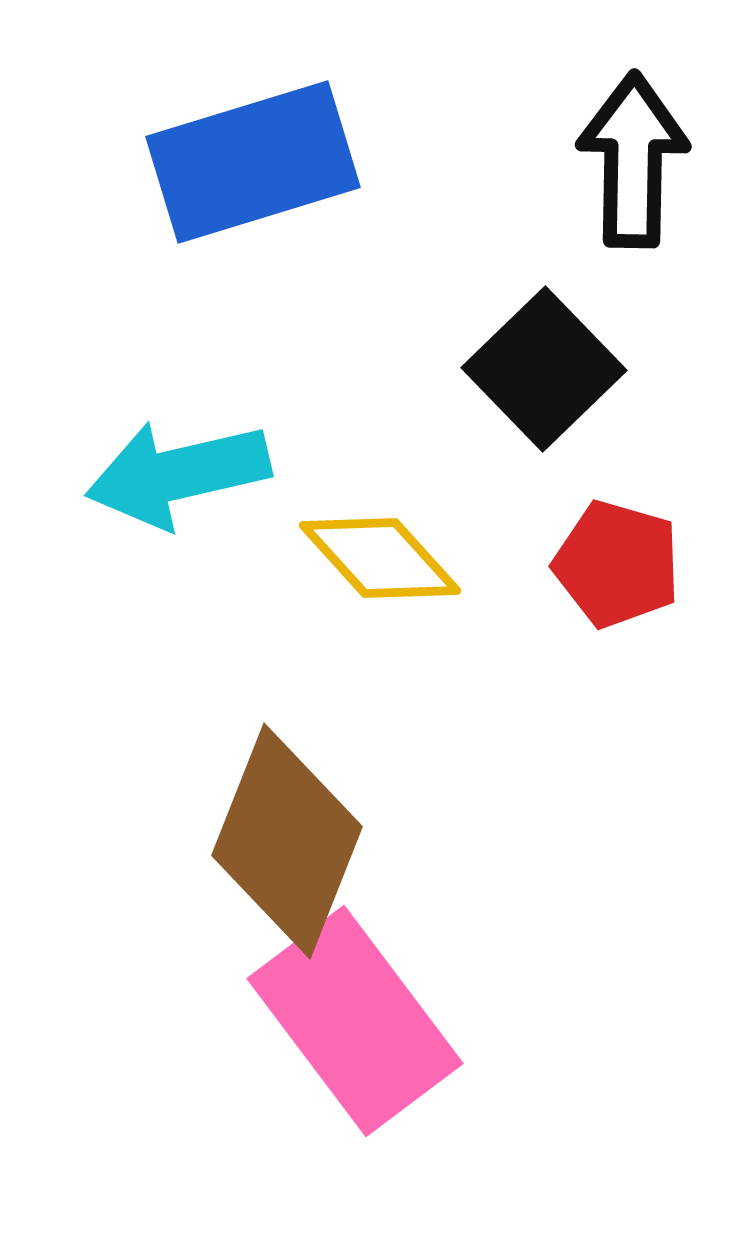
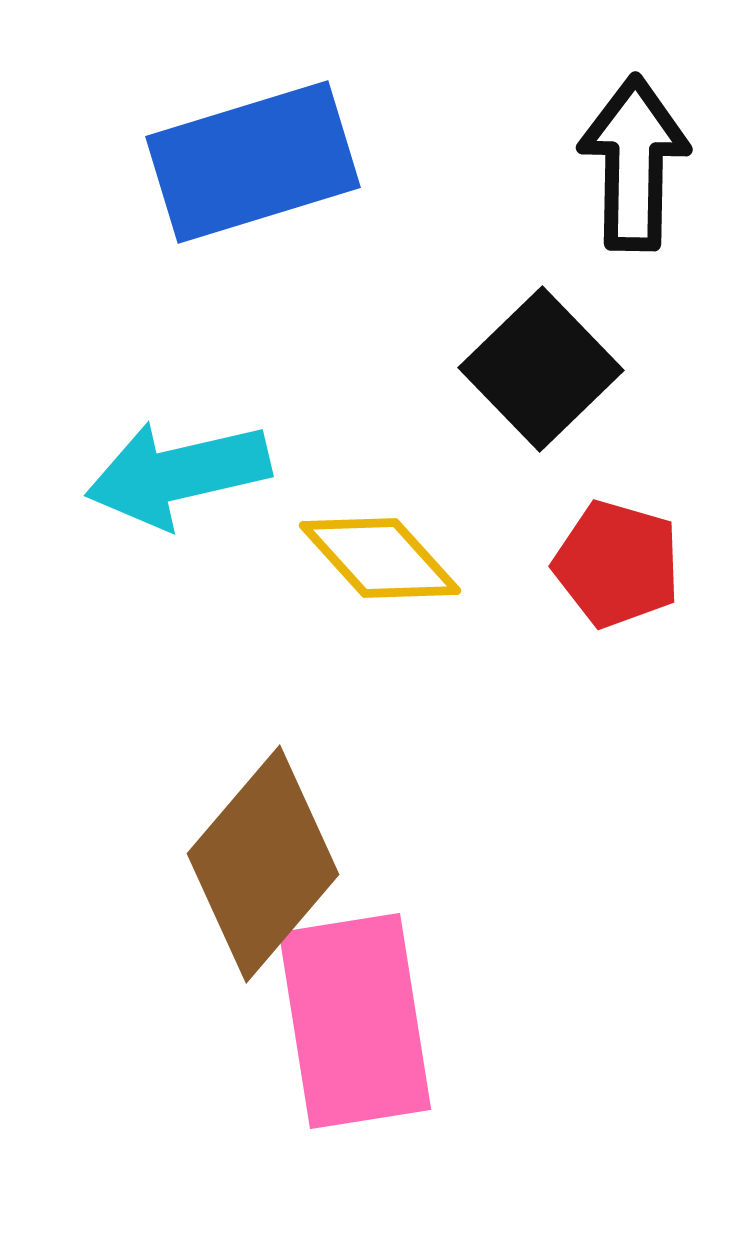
black arrow: moved 1 px right, 3 px down
black square: moved 3 px left
brown diamond: moved 24 px left, 23 px down; rotated 19 degrees clockwise
pink rectangle: rotated 28 degrees clockwise
